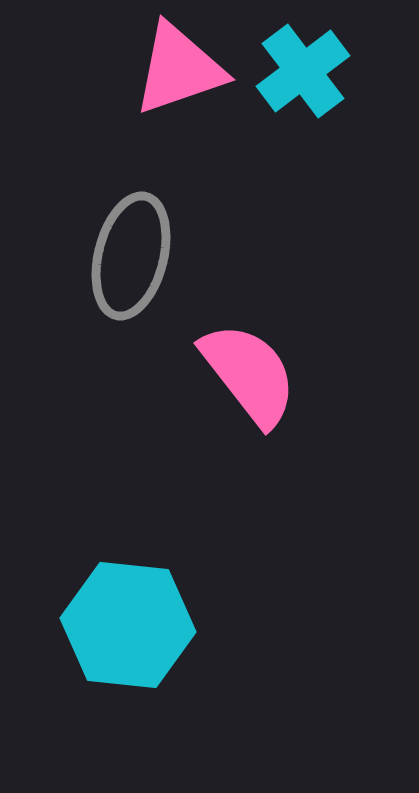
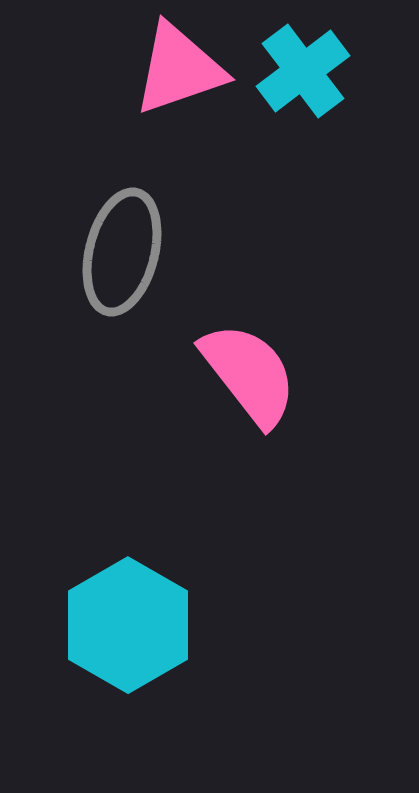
gray ellipse: moved 9 px left, 4 px up
cyan hexagon: rotated 24 degrees clockwise
